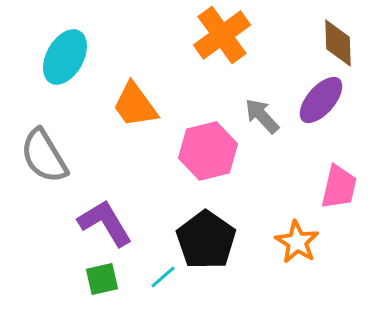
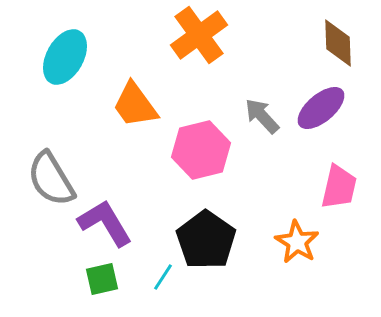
orange cross: moved 23 px left
purple ellipse: moved 8 px down; rotated 9 degrees clockwise
pink hexagon: moved 7 px left, 1 px up
gray semicircle: moved 7 px right, 23 px down
cyan line: rotated 16 degrees counterclockwise
